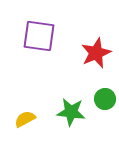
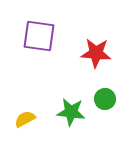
red star: rotated 28 degrees clockwise
